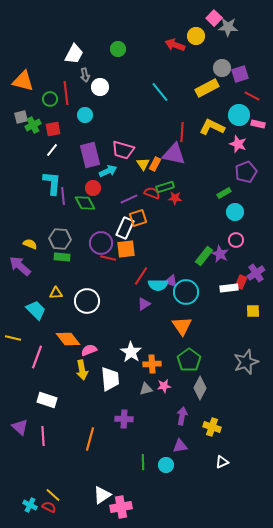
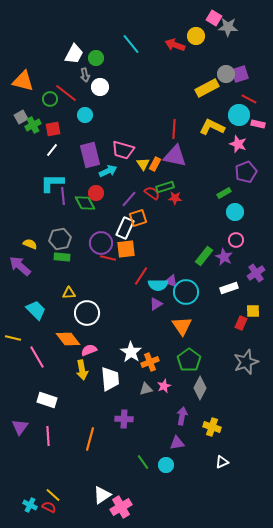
pink square at (214, 18): rotated 14 degrees counterclockwise
green circle at (118, 49): moved 22 px left, 9 px down
gray circle at (222, 68): moved 4 px right, 6 px down
cyan line at (160, 92): moved 29 px left, 48 px up
red line at (66, 93): rotated 45 degrees counterclockwise
red line at (252, 96): moved 3 px left, 3 px down
gray square at (21, 117): rotated 16 degrees counterclockwise
red line at (182, 132): moved 8 px left, 3 px up
purple triangle at (174, 154): moved 1 px right, 2 px down
cyan L-shape at (52, 183): rotated 95 degrees counterclockwise
red circle at (93, 188): moved 3 px right, 5 px down
red semicircle at (152, 193): rotated 14 degrees clockwise
purple line at (129, 199): rotated 24 degrees counterclockwise
gray hexagon at (60, 239): rotated 15 degrees counterclockwise
purple star at (220, 254): moved 4 px right, 3 px down
red rectangle at (241, 282): moved 41 px down
white rectangle at (229, 288): rotated 12 degrees counterclockwise
yellow triangle at (56, 293): moved 13 px right
white circle at (87, 301): moved 12 px down
purple triangle at (144, 304): moved 12 px right
pink line at (37, 357): rotated 50 degrees counterclockwise
orange cross at (152, 364): moved 2 px left, 2 px up; rotated 18 degrees counterclockwise
pink star at (164, 386): rotated 16 degrees counterclockwise
purple triangle at (20, 427): rotated 24 degrees clockwise
pink line at (43, 436): moved 5 px right
purple triangle at (180, 446): moved 3 px left, 3 px up
green line at (143, 462): rotated 35 degrees counterclockwise
pink cross at (121, 507): rotated 20 degrees counterclockwise
